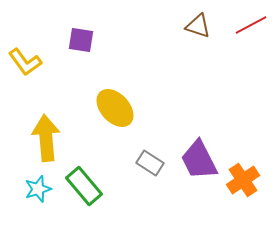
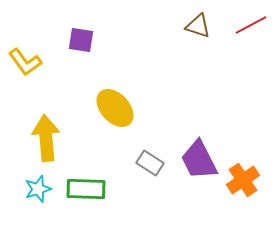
green rectangle: moved 2 px right, 3 px down; rotated 48 degrees counterclockwise
